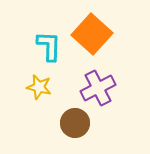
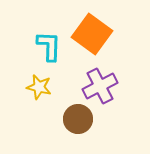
orange square: rotated 6 degrees counterclockwise
purple cross: moved 2 px right, 2 px up
brown circle: moved 3 px right, 4 px up
